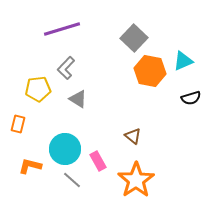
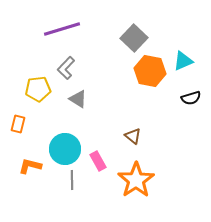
gray line: rotated 48 degrees clockwise
